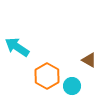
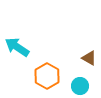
brown triangle: moved 2 px up
cyan circle: moved 8 px right
